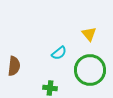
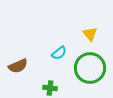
yellow triangle: moved 1 px right
brown semicircle: moved 4 px right; rotated 60 degrees clockwise
green circle: moved 2 px up
